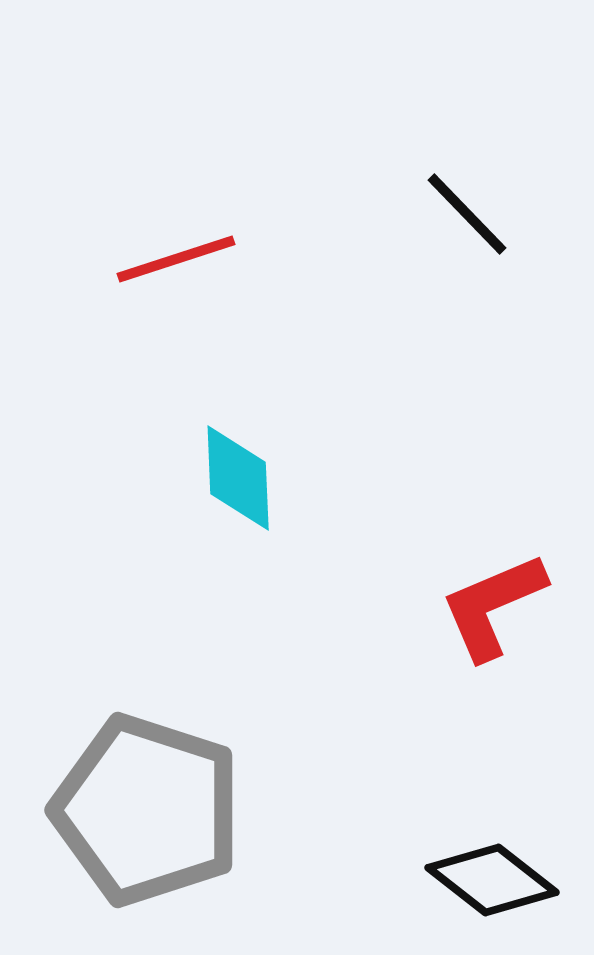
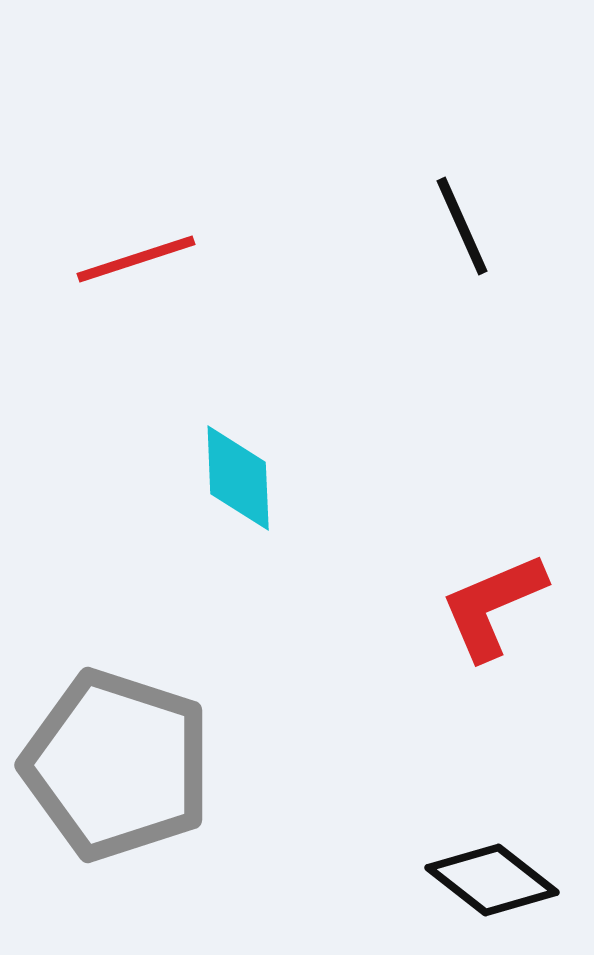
black line: moved 5 px left, 12 px down; rotated 20 degrees clockwise
red line: moved 40 px left
gray pentagon: moved 30 px left, 45 px up
